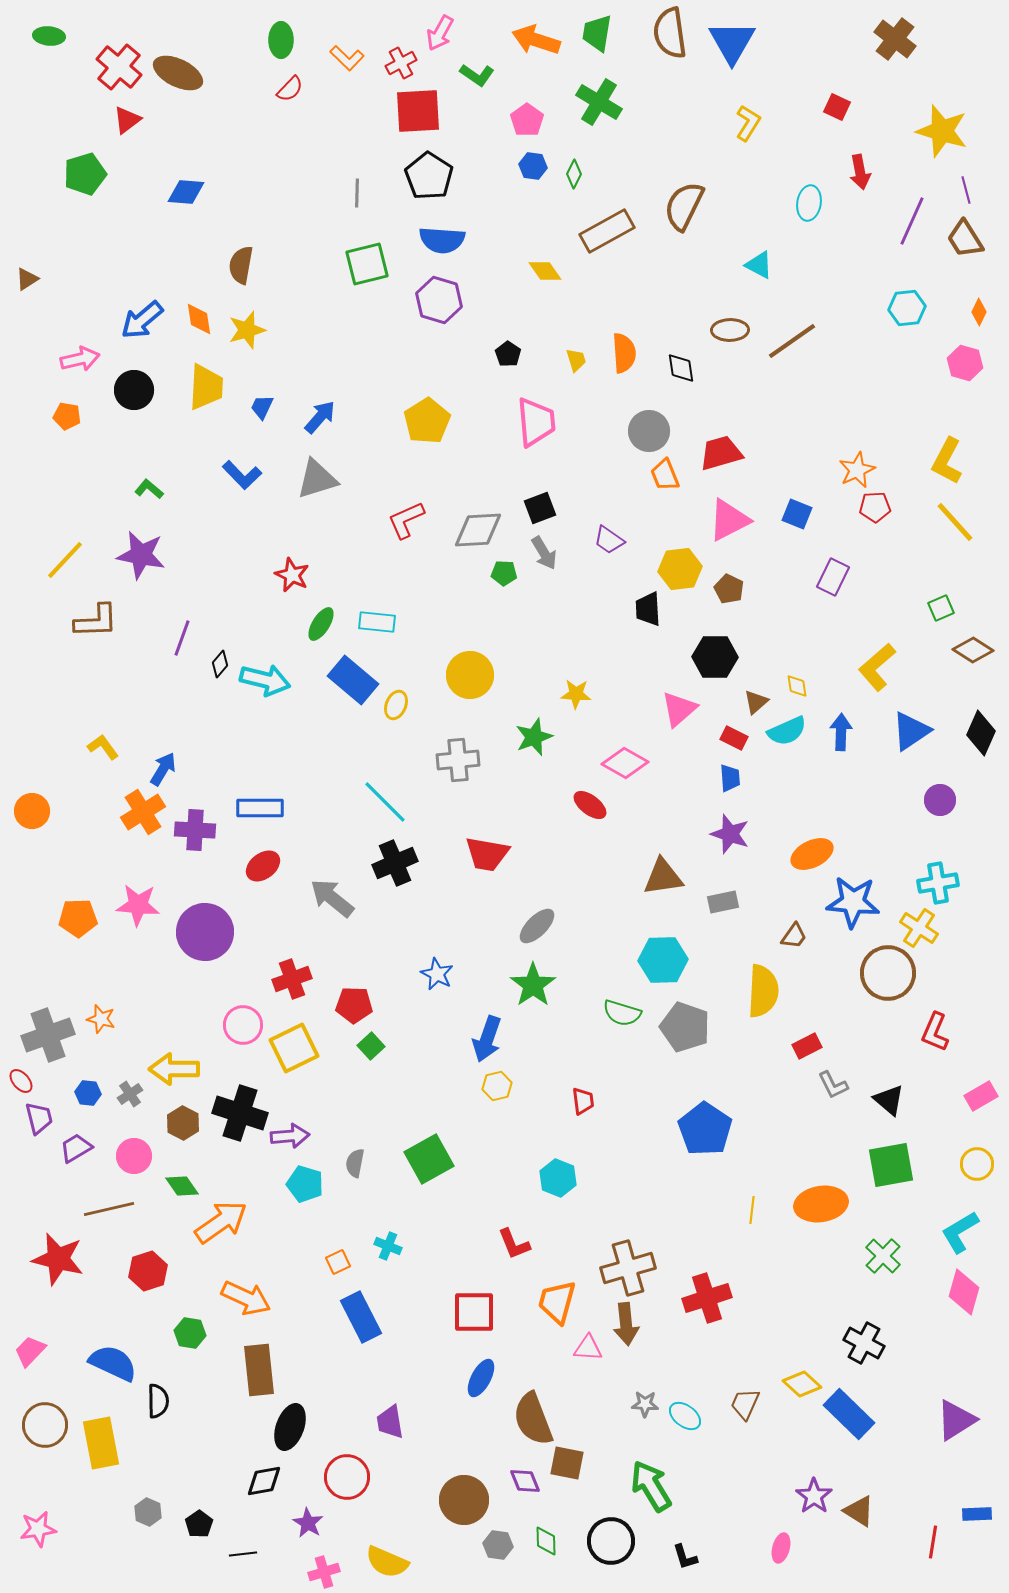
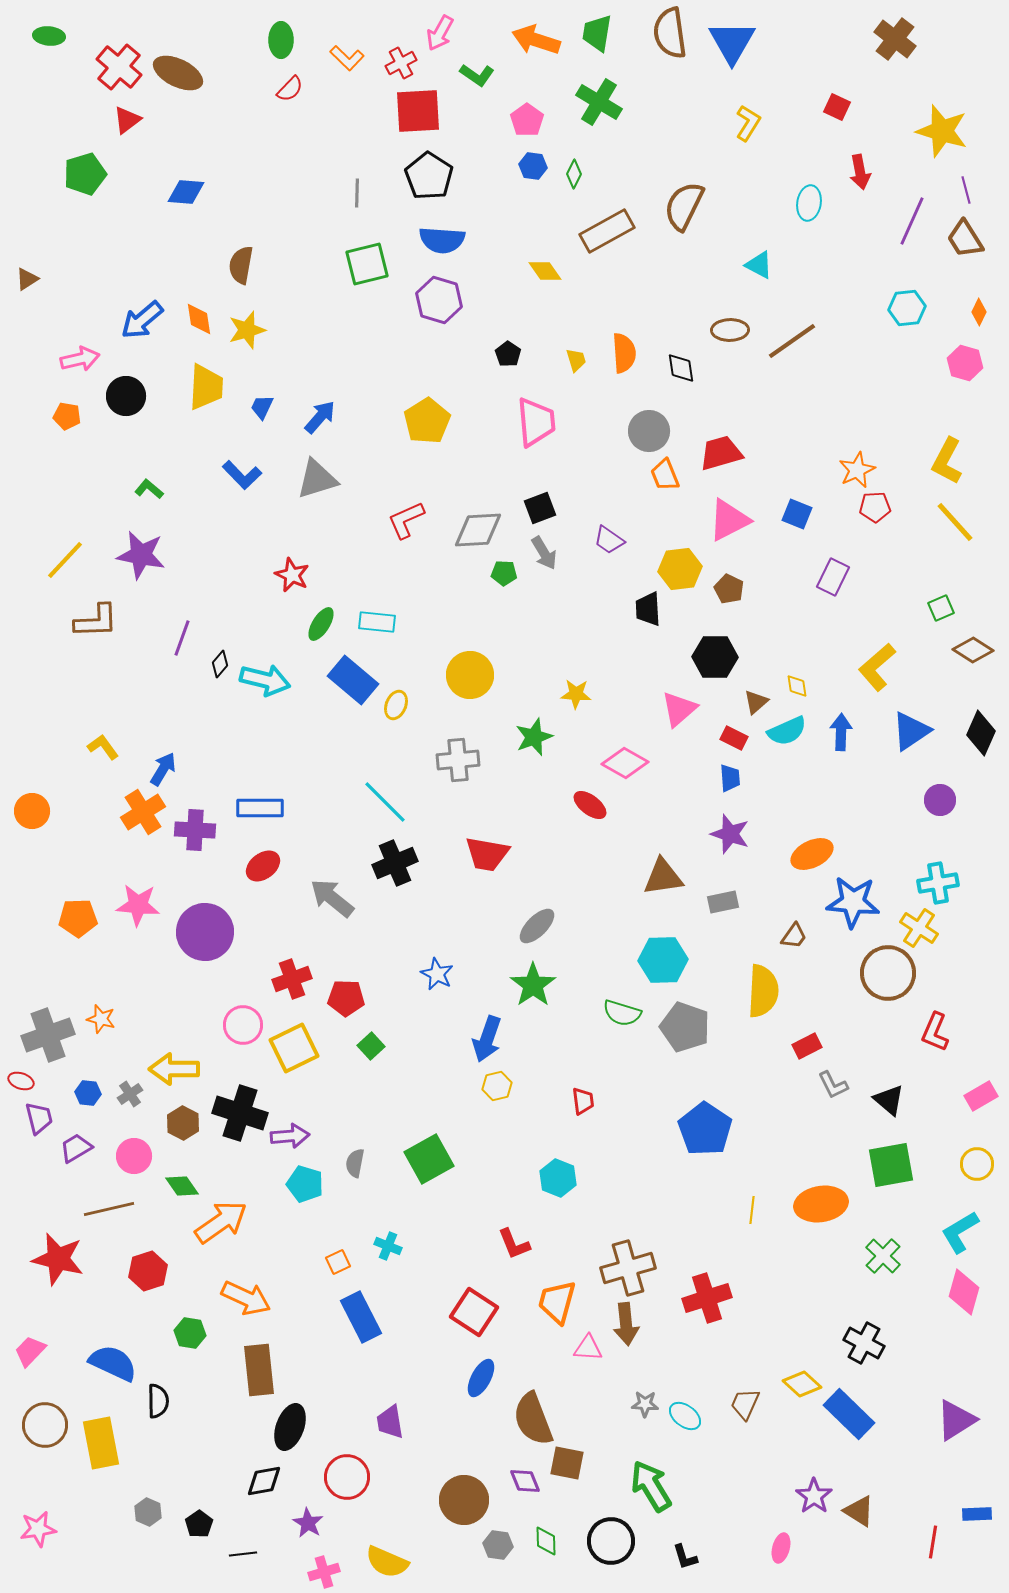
black circle at (134, 390): moved 8 px left, 6 px down
red pentagon at (354, 1005): moved 8 px left, 7 px up
red ellipse at (21, 1081): rotated 30 degrees counterclockwise
red square at (474, 1312): rotated 33 degrees clockwise
